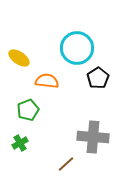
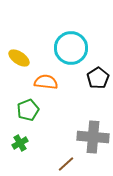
cyan circle: moved 6 px left
orange semicircle: moved 1 px left, 1 px down
